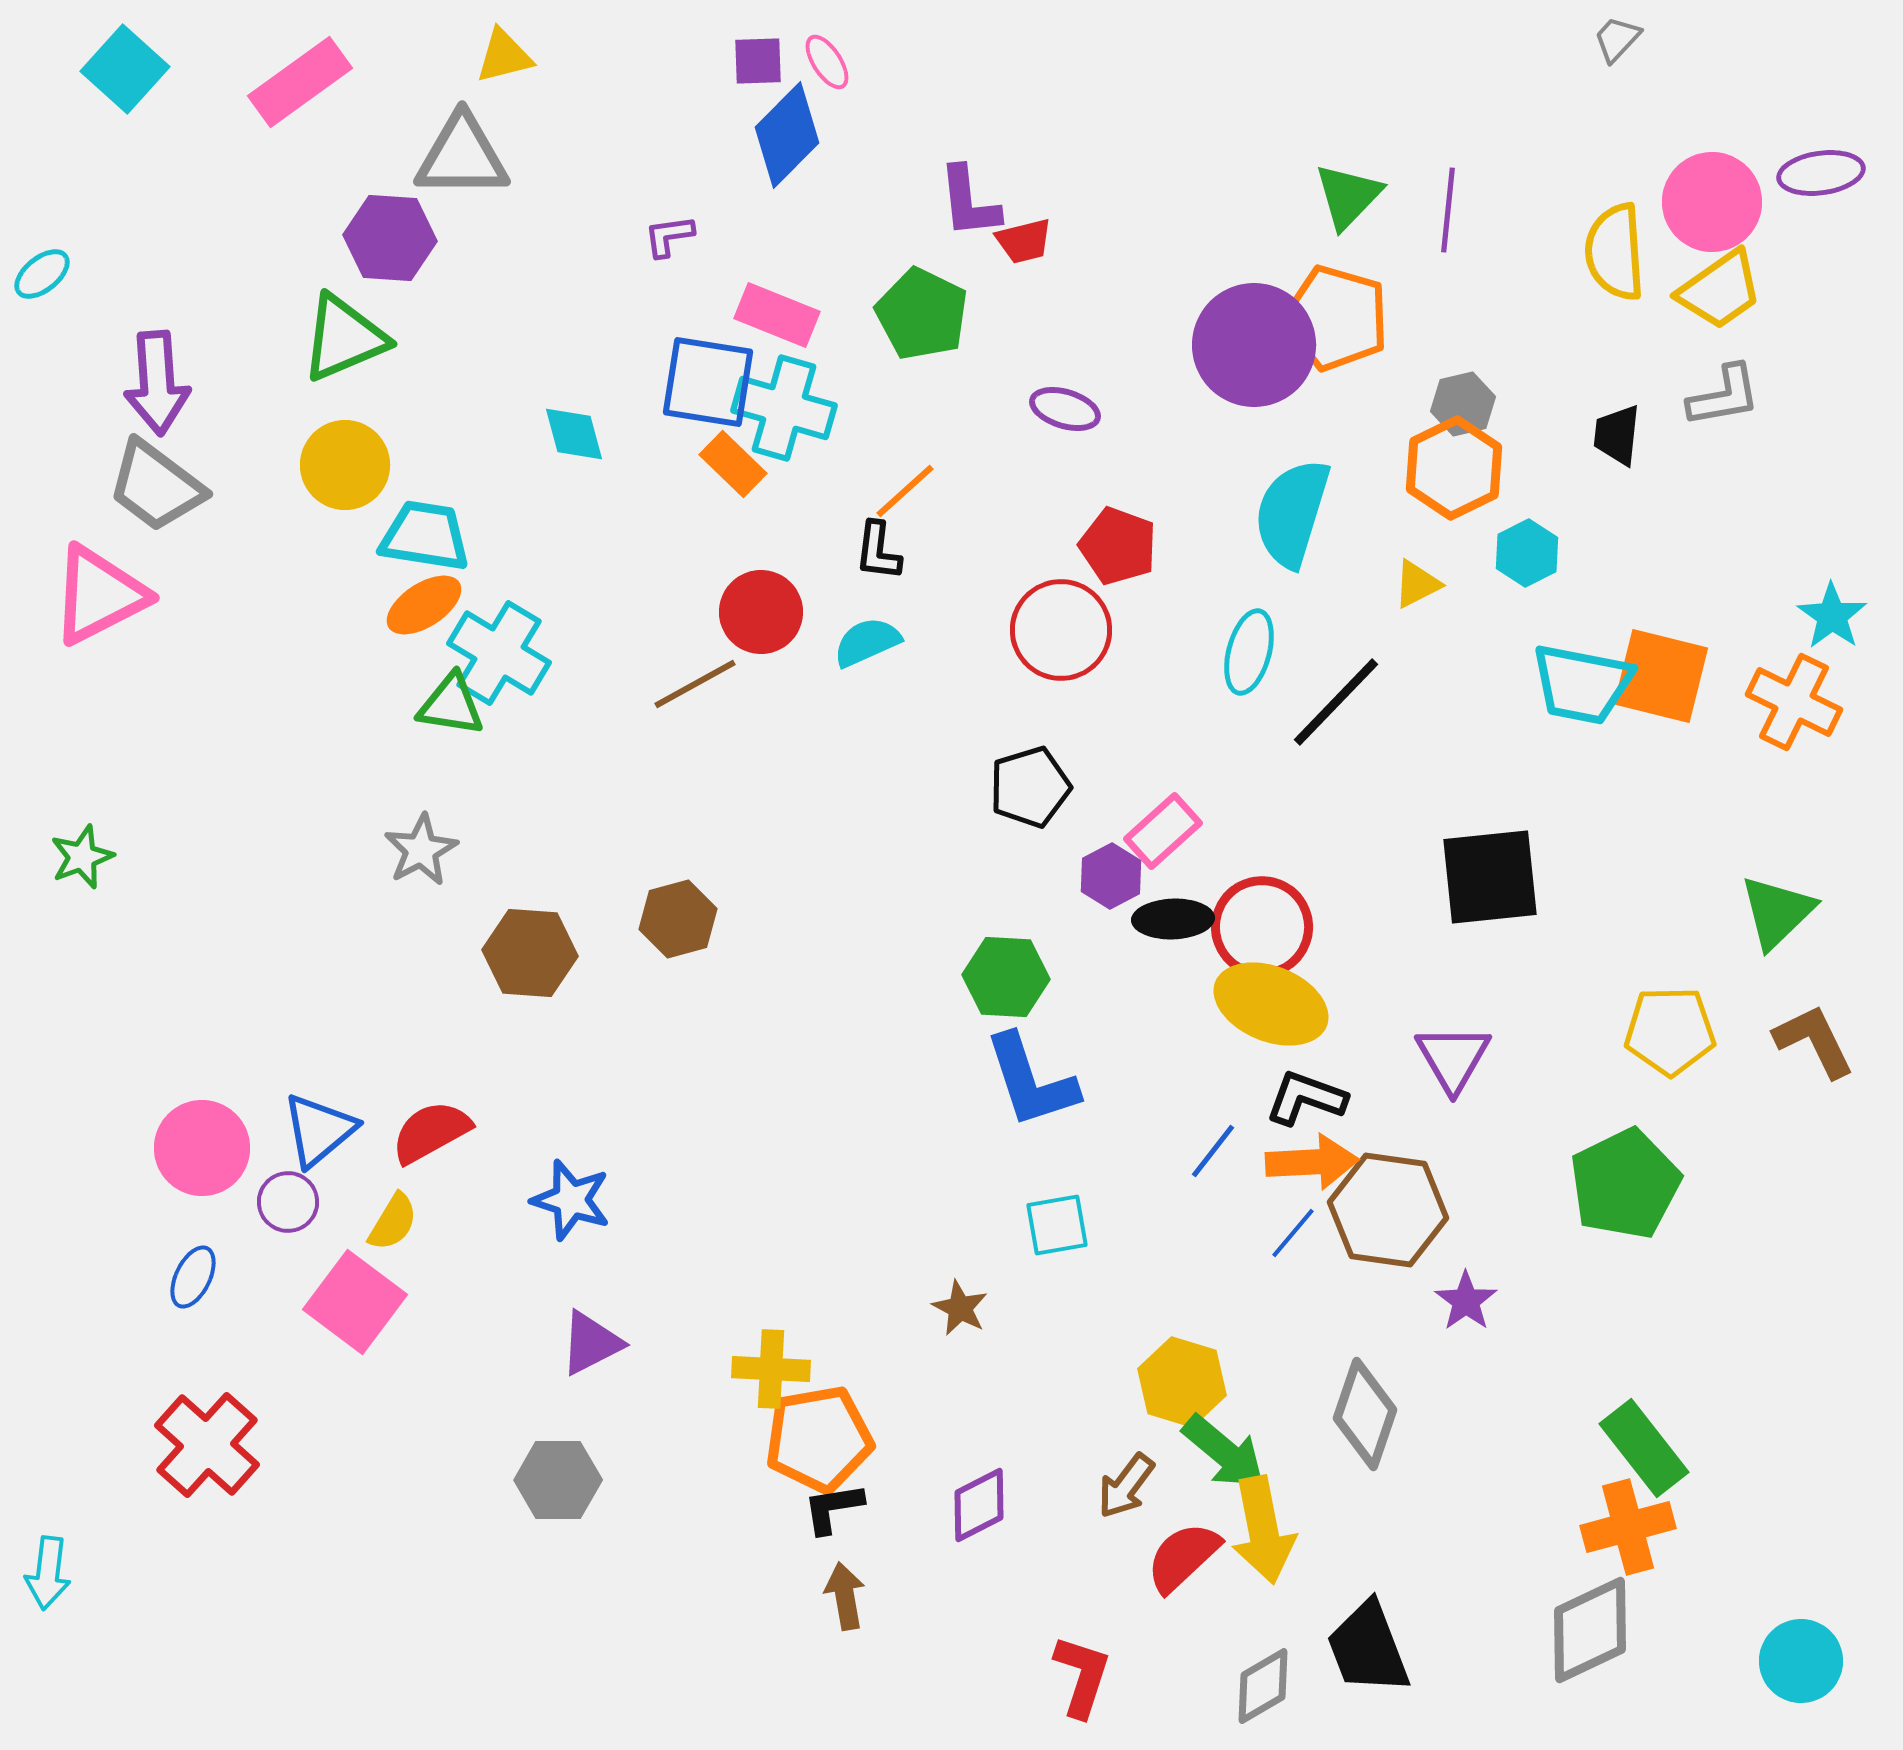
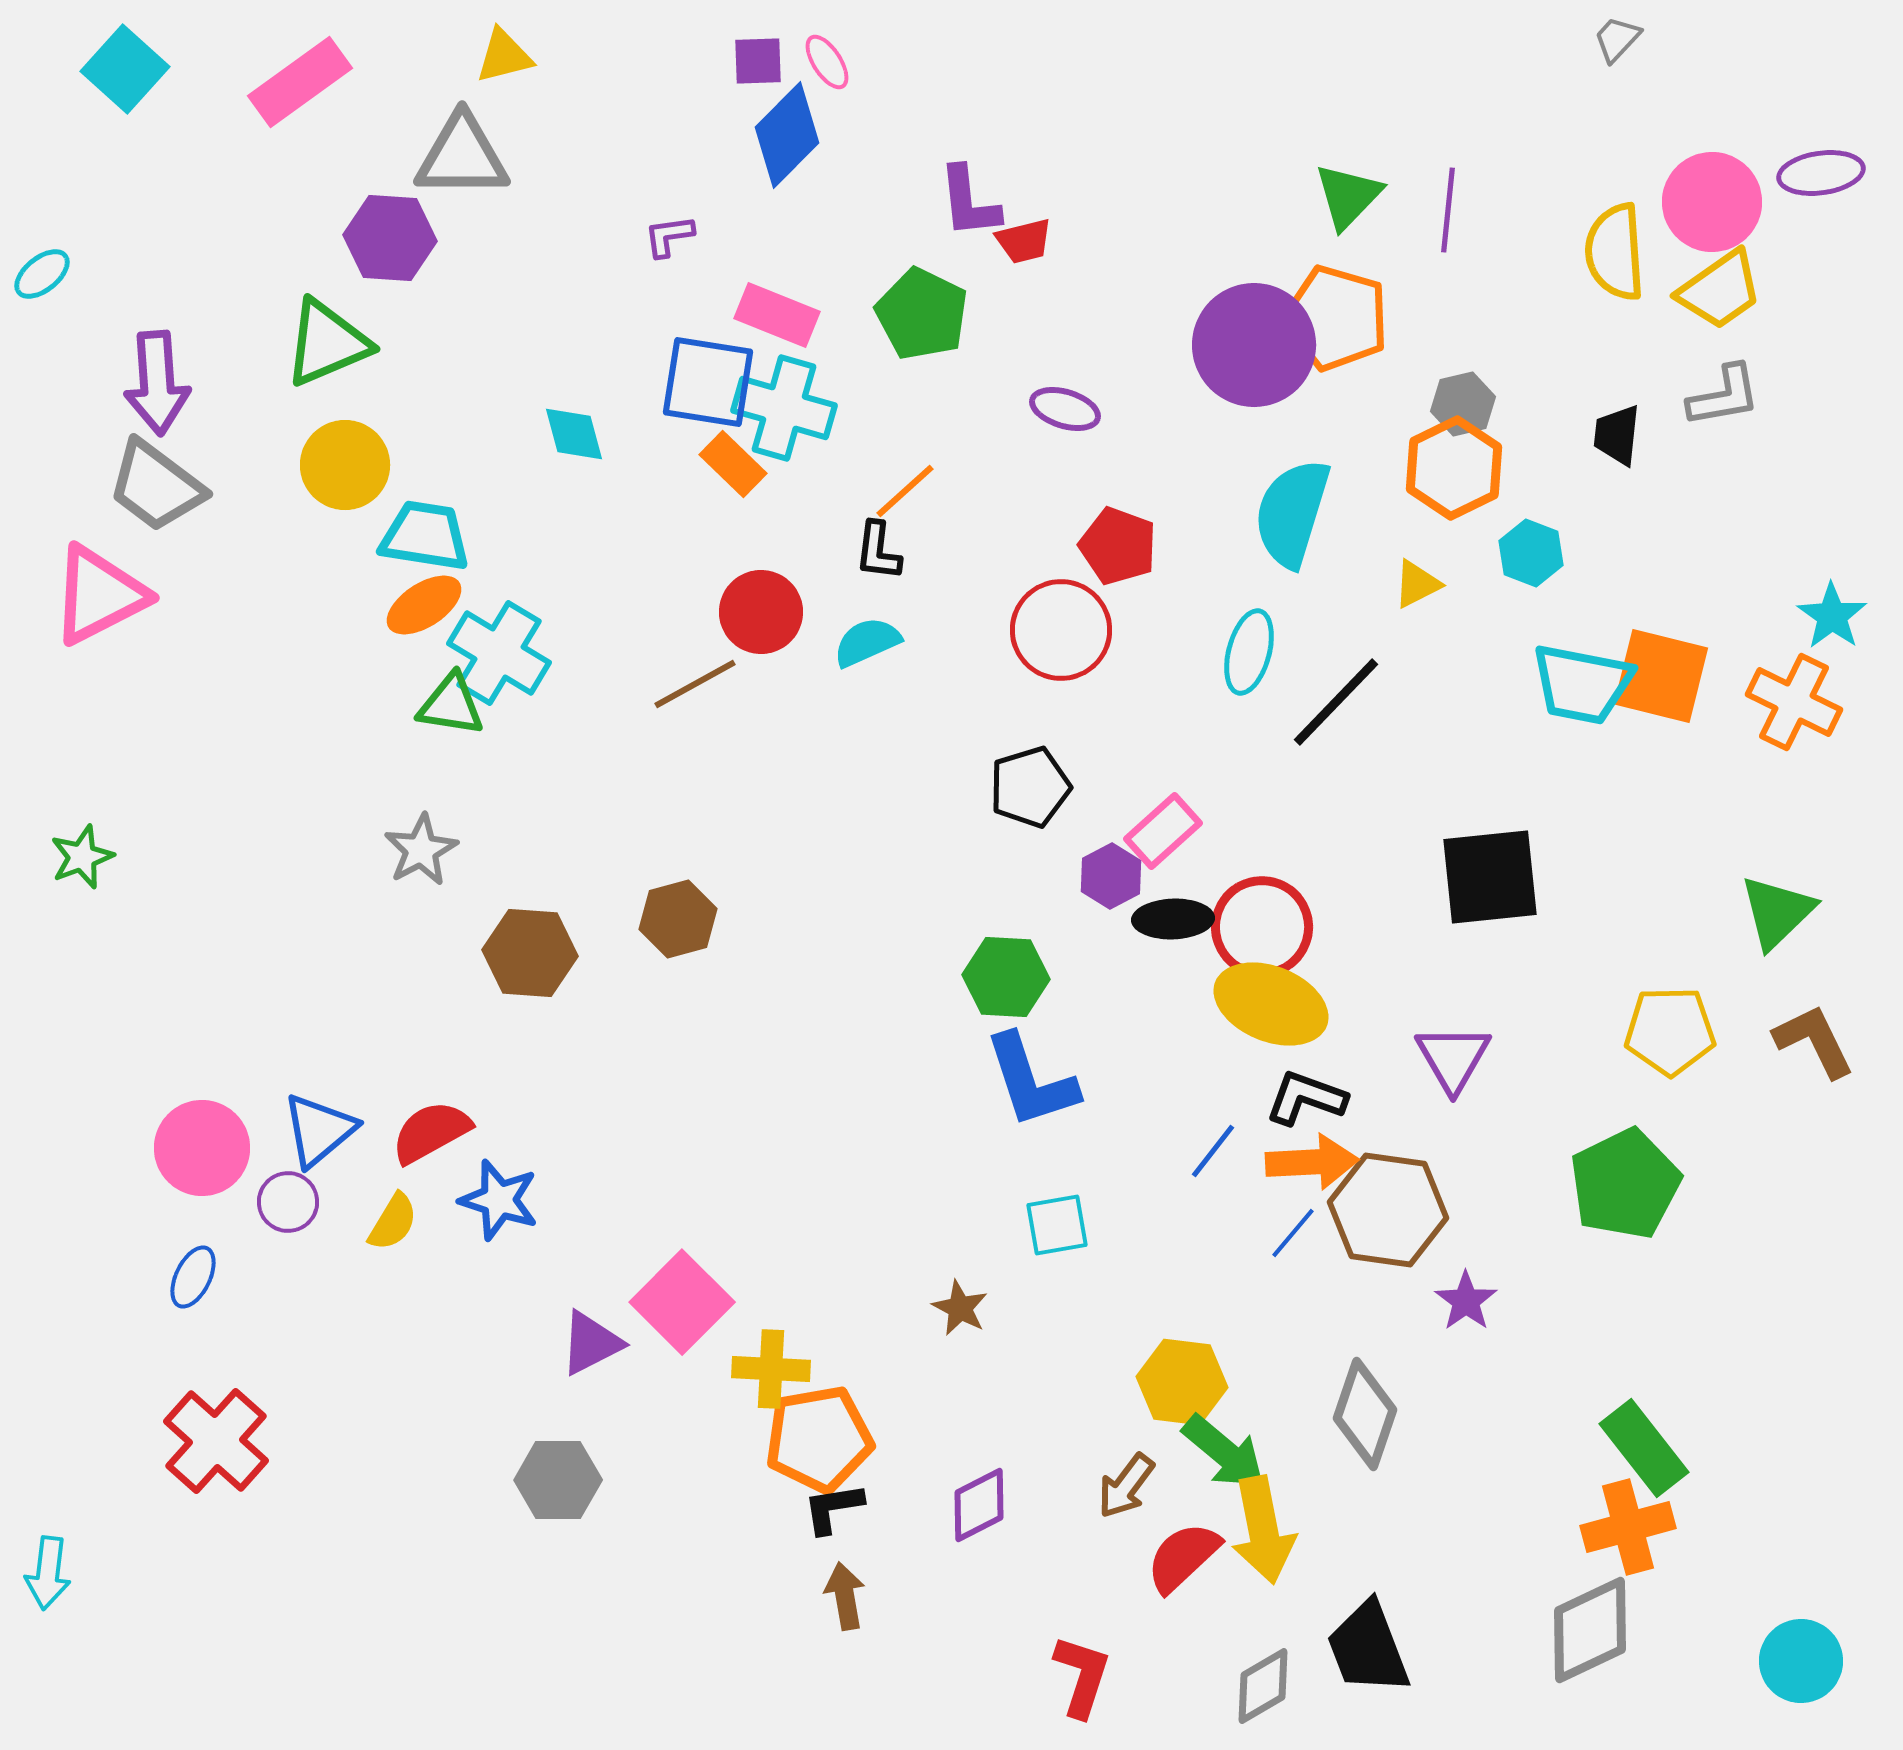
green triangle at (344, 338): moved 17 px left, 5 px down
cyan hexagon at (1527, 553): moved 4 px right; rotated 12 degrees counterclockwise
blue star at (571, 1200): moved 72 px left
pink square at (355, 1302): moved 327 px right; rotated 8 degrees clockwise
yellow hexagon at (1182, 1382): rotated 10 degrees counterclockwise
red cross at (207, 1445): moved 9 px right, 4 px up
